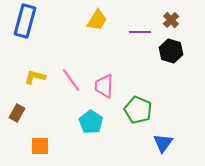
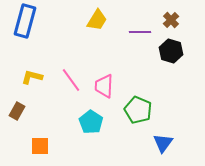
yellow L-shape: moved 3 px left
brown rectangle: moved 2 px up
